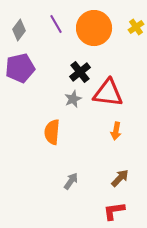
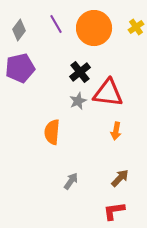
gray star: moved 5 px right, 2 px down
